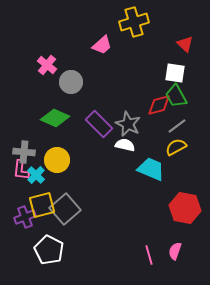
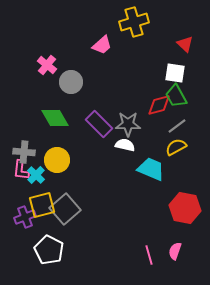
green diamond: rotated 36 degrees clockwise
gray star: rotated 25 degrees counterclockwise
